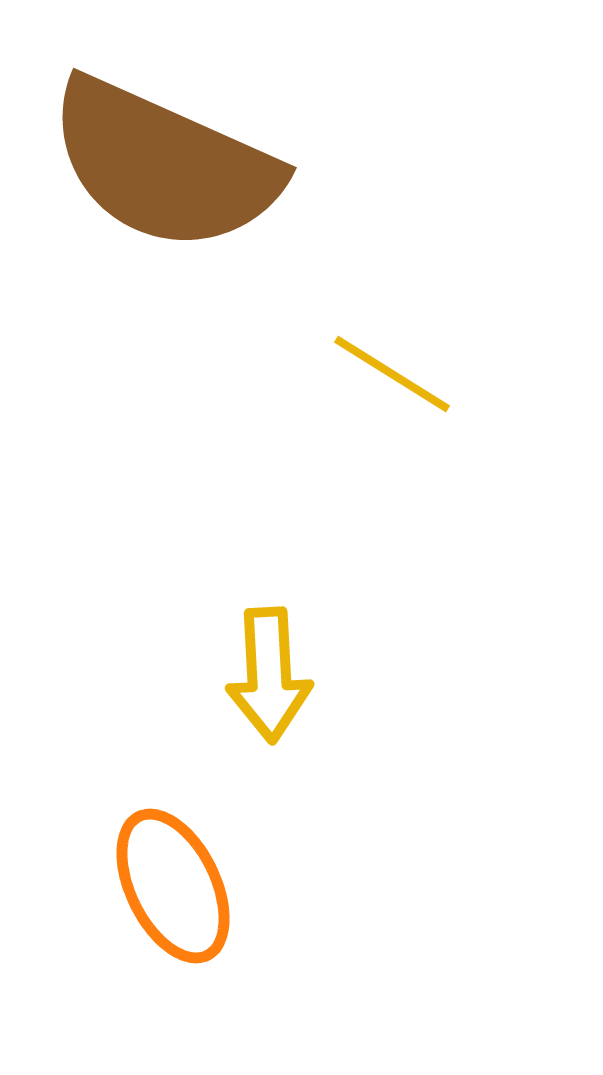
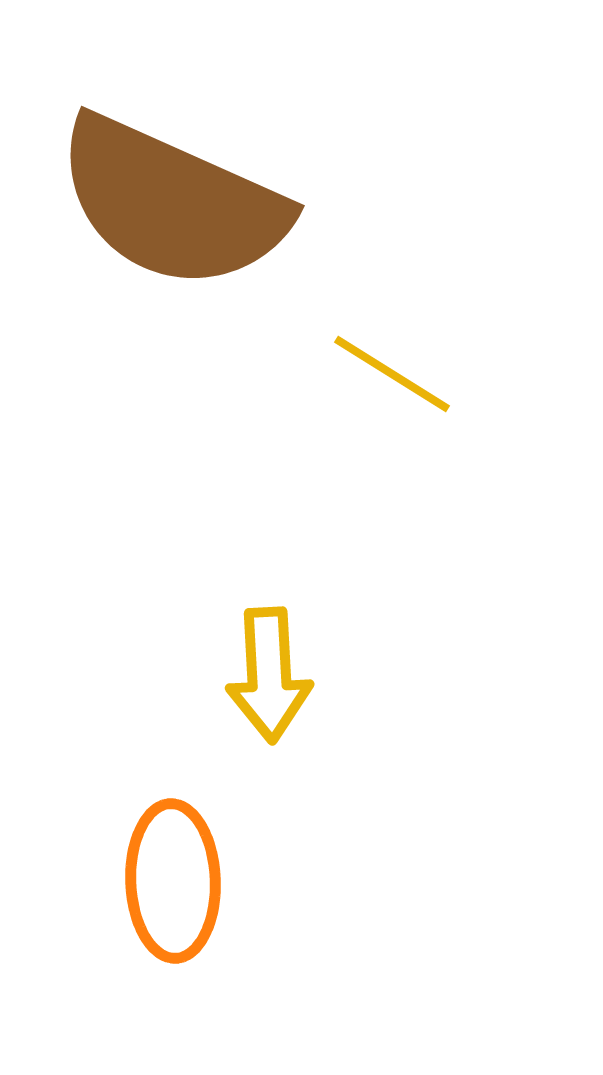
brown semicircle: moved 8 px right, 38 px down
orange ellipse: moved 5 px up; rotated 24 degrees clockwise
